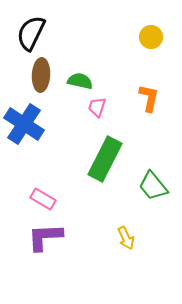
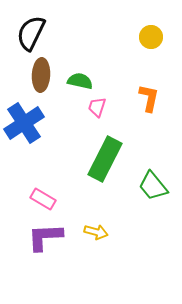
blue cross: moved 1 px up; rotated 24 degrees clockwise
yellow arrow: moved 30 px left, 6 px up; rotated 50 degrees counterclockwise
